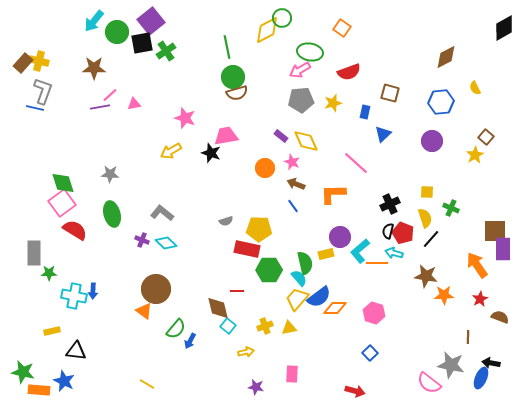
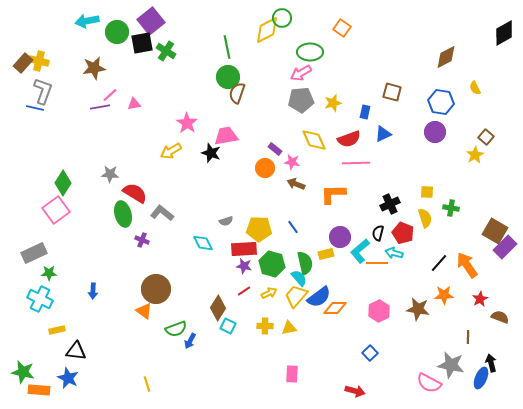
cyan arrow at (94, 21): moved 7 px left; rotated 40 degrees clockwise
black diamond at (504, 28): moved 5 px down
green cross at (166, 51): rotated 24 degrees counterclockwise
green ellipse at (310, 52): rotated 10 degrees counterclockwise
brown star at (94, 68): rotated 10 degrees counterclockwise
pink arrow at (300, 70): moved 1 px right, 3 px down
red semicircle at (349, 72): moved 67 px down
green circle at (233, 77): moved 5 px left
brown semicircle at (237, 93): rotated 125 degrees clockwise
brown square at (390, 93): moved 2 px right, 1 px up
blue hexagon at (441, 102): rotated 15 degrees clockwise
pink star at (185, 118): moved 2 px right, 5 px down; rotated 15 degrees clockwise
blue triangle at (383, 134): rotated 18 degrees clockwise
purple rectangle at (281, 136): moved 6 px left, 13 px down
yellow diamond at (306, 141): moved 8 px right, 1 px up
purple circle at (432, 141): moved 3 px right, 9 px up
pink star at (292, 162): rotated 14 degrees counterclockwise
pink line at (356, 163): rotated 44 degrees counterclockwise
green diamond at (63, 183): rotated 50 degrees clockwise
pink square at (62, 203): moved 6 px left, 7 px down
blue line at (293, 206): moved 21 px down
green cross at (451, 208): rotated 14 degrees counterclockwise
green ellipse at (112, 214): moved 11 px right
red semicircle at (75, 230): moved 60 px right, 37 px up
black semicircle at (388, 231): moved 10 px left, 2 px down
brown square at (495, 231): rotated 30 degrees clockwise
black line at (431, 239): moved 8 px right, 24 px down
cyan diamond at (166, 243): moved 37 px right; rotated 20 degrees clockwise
red rectangle at (247, 249): moved 3 px left; rotated 15 degrees counterclockwise
purple rectangle at (503, 249): moved 2 px right, 2 px up; rotated 45 degrees clockwise
gray rectangle at (34, 253): rotated 65 degrees clockwise
orange arrow at (477, 265): moved 10 px left
green hexagon at (269, 270): moved 3 px right, 6 px up; rotated 15 degrees clockwise
brown star at (426, 276): moved 8 px left, 33 px down
red line at (237, 291): moved 7 px right; rotated 32 degrees counterclockwise
cyan cross at (74, 296): moved 34 px left, 3 px down; rotated 15 degrees clockwise
yellow trapezoid at (297, 299): moved 1 px left, 3 px up
brown diamond at (218, 308): rotated 45 degrees clockwise
pink hexagon at (374, 313): moved 5 px right, 2 px up; rotated 15 degrees clockwise
cyan square at (228, 326): rotated 14 degrees counterclockwise
yellow cross at (265, 326): rotated 21 degrees clockwise
green semicircle at (176, 329): rotated 30 degrees clockwise
yellow rectangle at (52, 331): moved 5 px right, 1 px up
yellow arrow at (246, 352): moved 23 px right, 59 px up; rotated 14 degrees counterclockwise
black arrow at (491, 363): rotated 66 degrees clockwise
blue star at (64, 381): moved 4 px right, 3 px up
pink semicircle at (429, 383): rotated 10 degrees counterclockwise
yellow line at (147, 384): rotated 42 degrees clockwise
purple star at (256, 387): moved 12 px left, 121 px up
